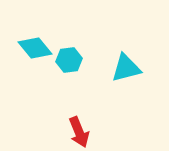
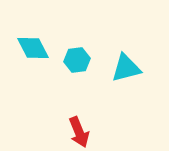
cyan diamond: moved 2 px left; rotated 12 degrees clockwise
cyan hexagon: moved 8 px right
